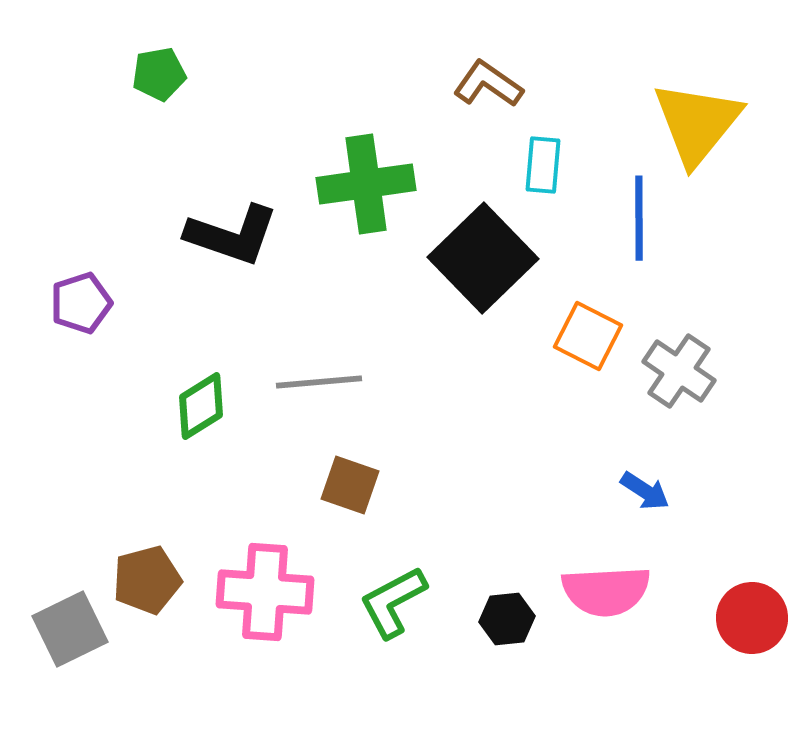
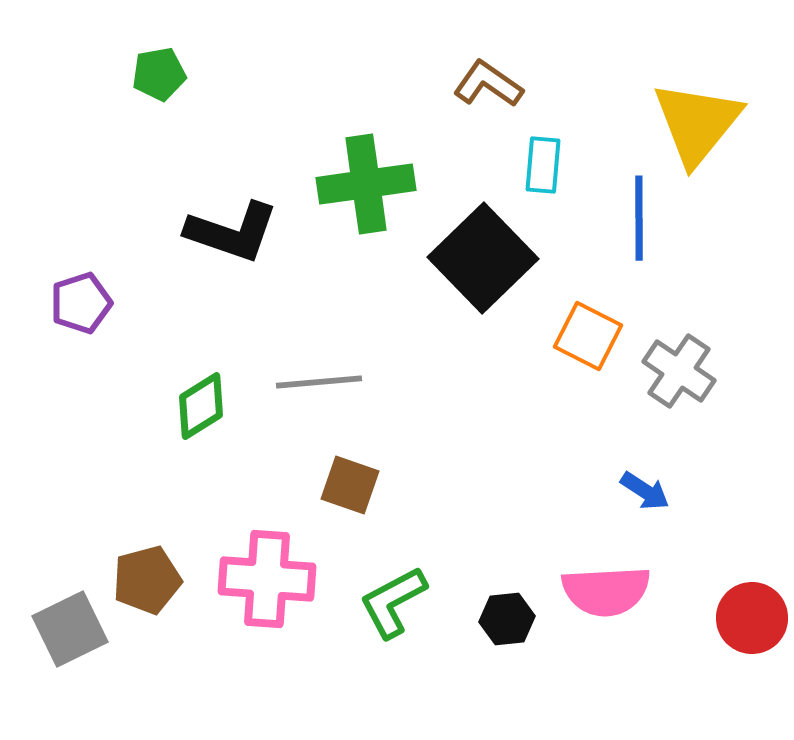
black L-shape: moved 3 px up
pink cross: moved 2 px right, 13 px up
